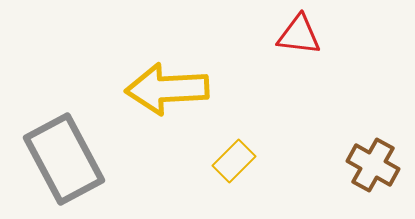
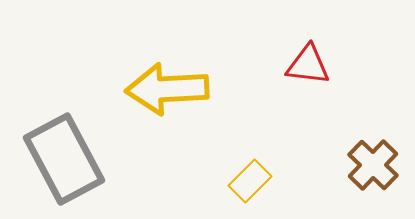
red triangle: moved 9 px right, 30 px down
yellow rectangle: moved 16 px right, 20 px down
brown cross: rotated 15 degrees clockwise
